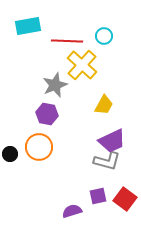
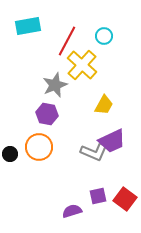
red line: rotated 64 degrees counterclockwise
gray L-shape: moved 13 px left, 9 px up; rotated 8 degrees clockwise
